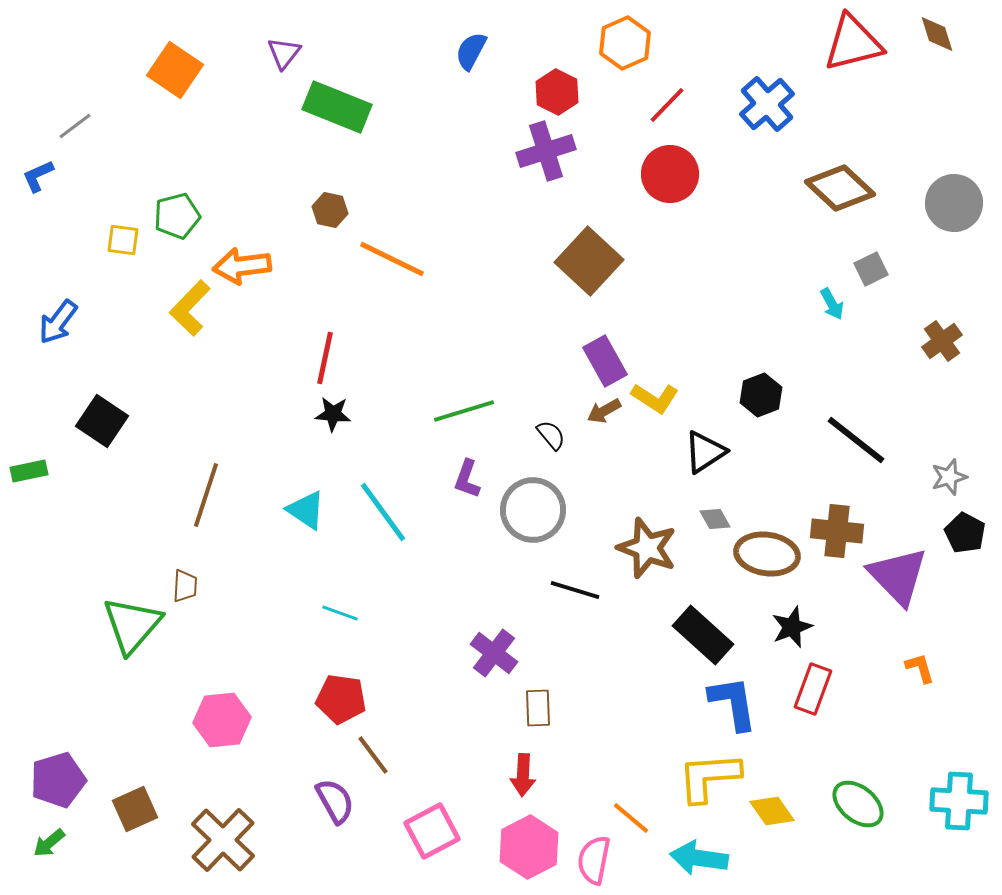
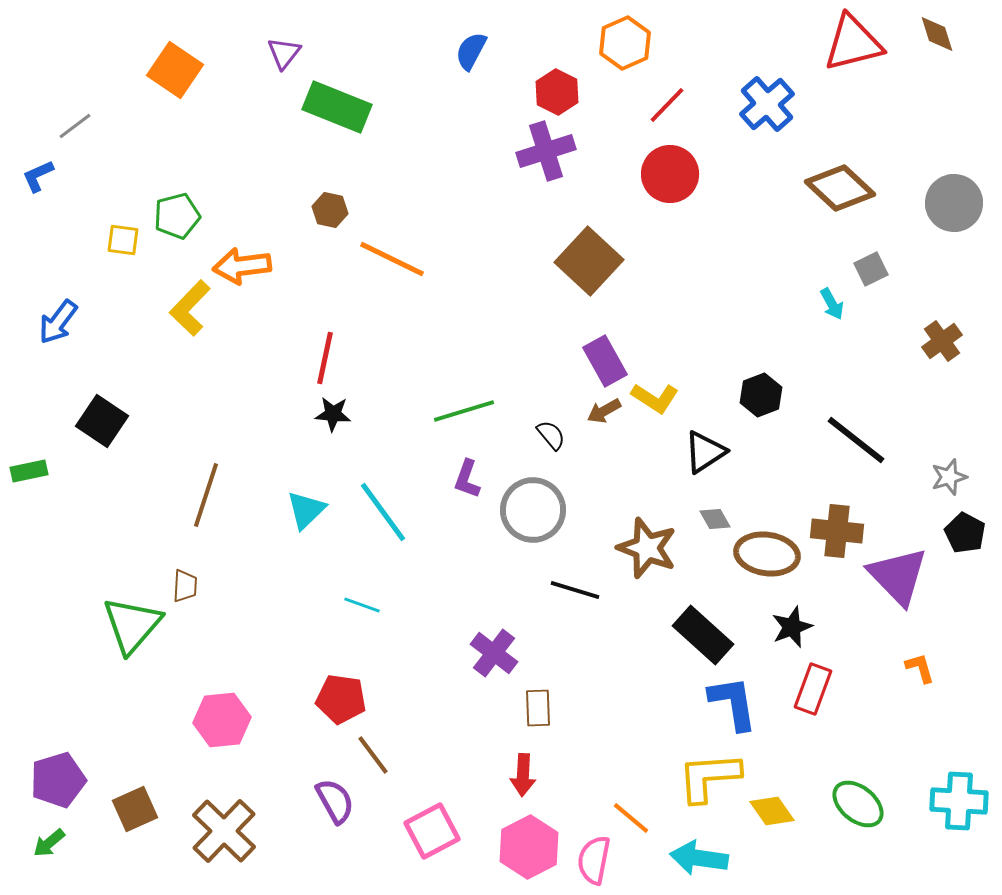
cyan triangle at (306, 510): rotated 42 degrees clockwise
cyan line at (340, 613): moved 22 px right, 8 px up
brown cross at (223, 840): moved 1 px right, 9 px up
